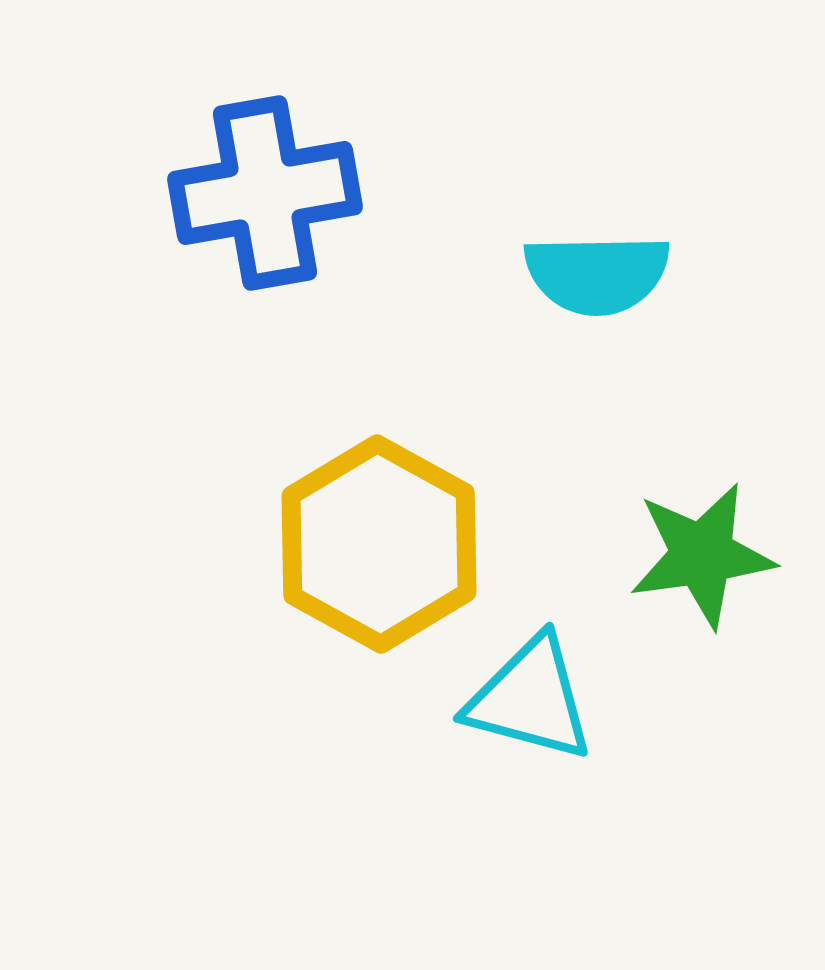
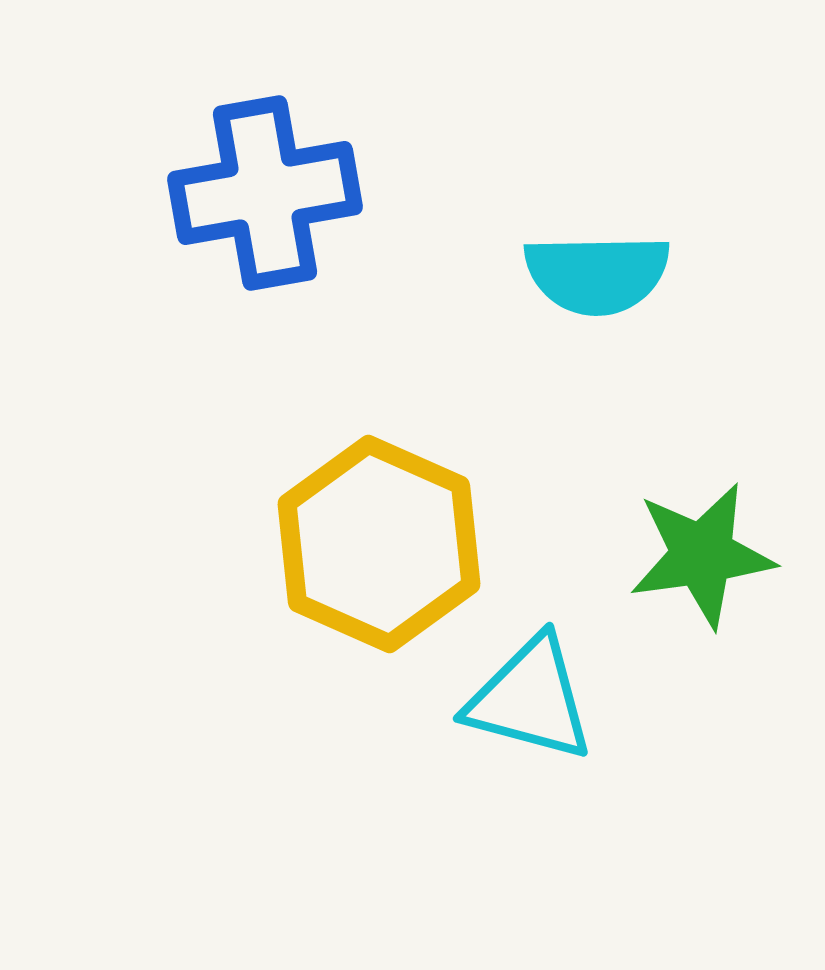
yellow hexagon: rotated 5 degrees counterclockwise
